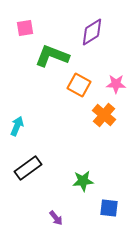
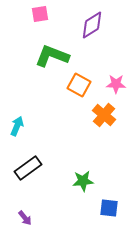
pink square: moved 15 px right, 14 px up
purple diamond: moved 7 px up
purple arrow: moved 31 px left
